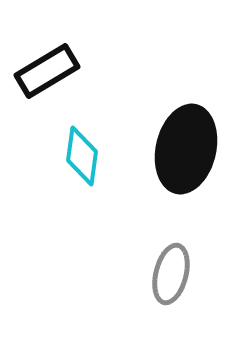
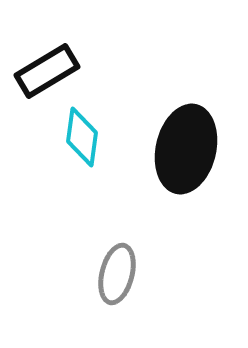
cyan diamond: moved 19 px up
gray ellipse: moved 54 px left
